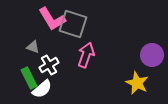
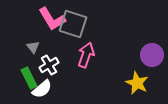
gray triangle: rotated 32 degrees clockwise
